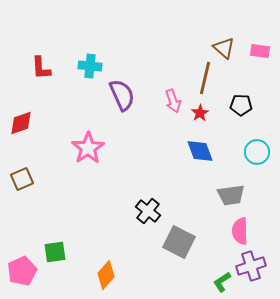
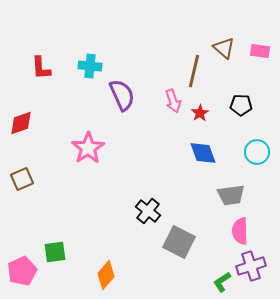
brown line: moved 11 px left, 7 px up
blue diamond: moved 3 px right, 2 px down
